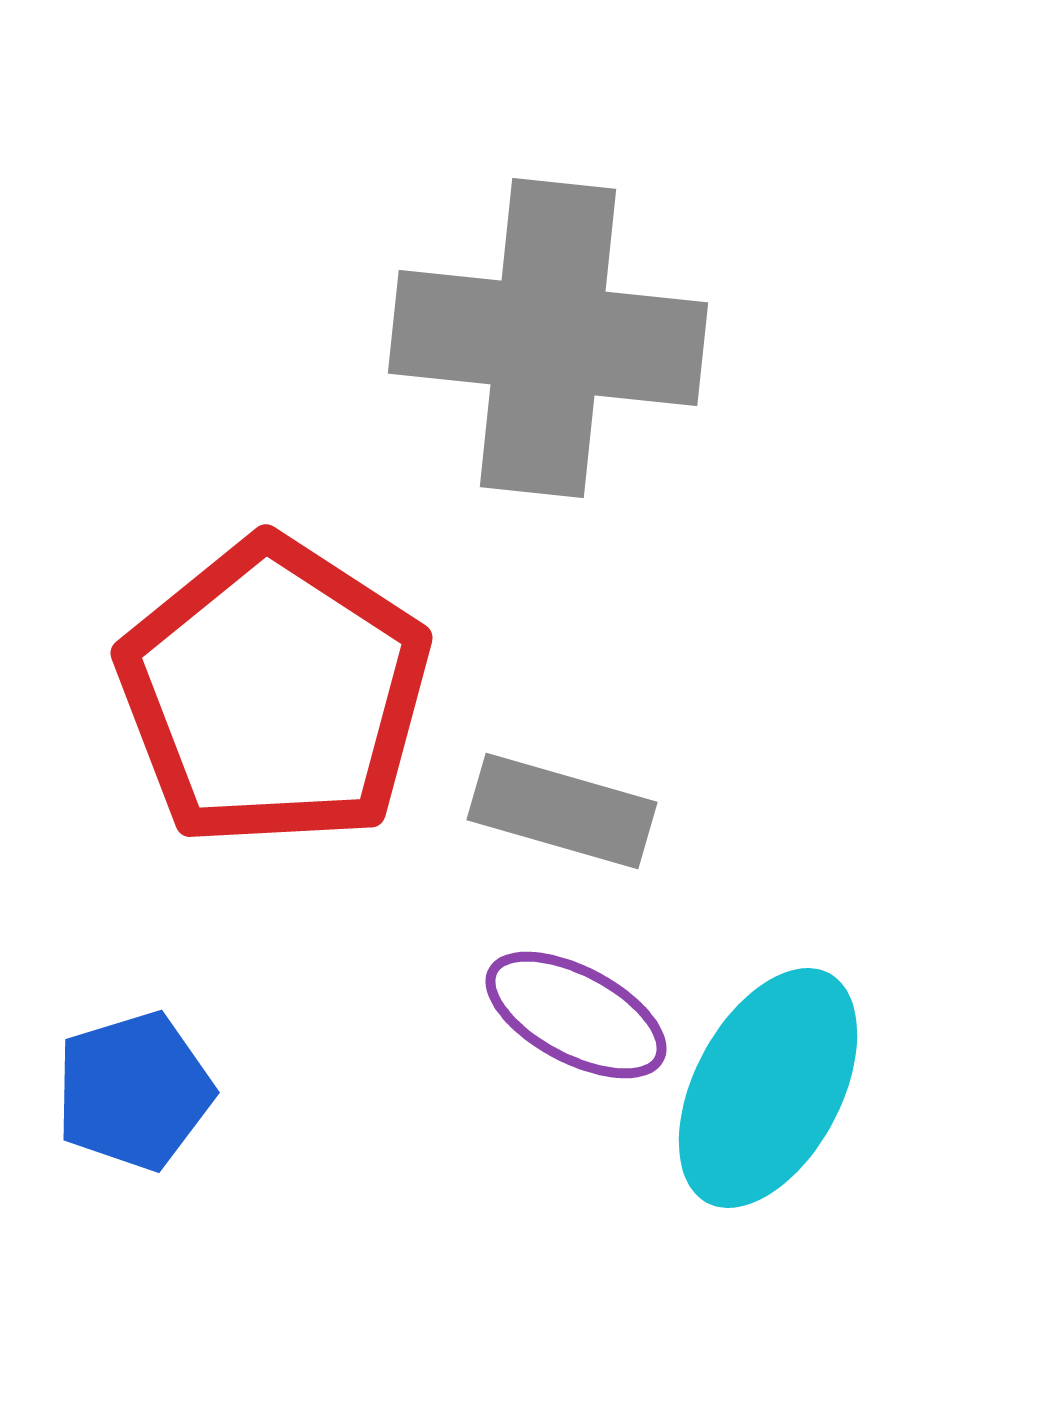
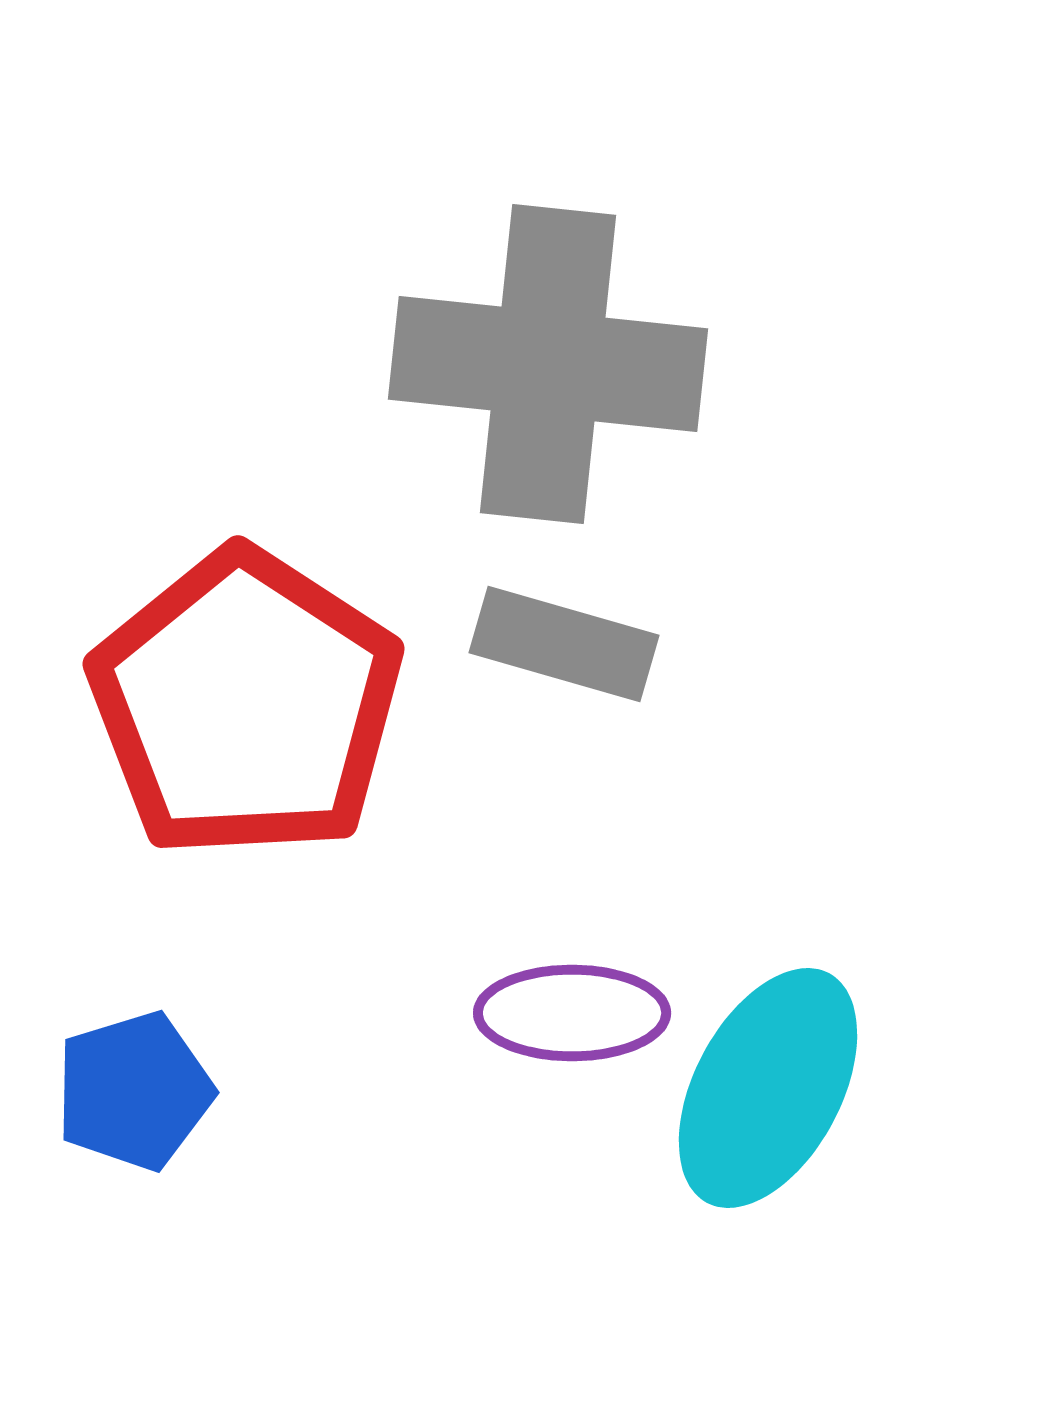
gray cross: moved 26 px down
red pentagon: moved 28 px left, 11 px down
gray rectangle: moved 2 px right, 167 px up
purple ellipse: moved 4 px left, 2 px up; rotated 28 degrees counterclockwise
